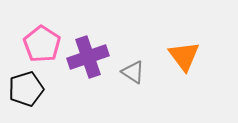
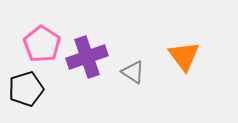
purple cross: moved 1 px left
